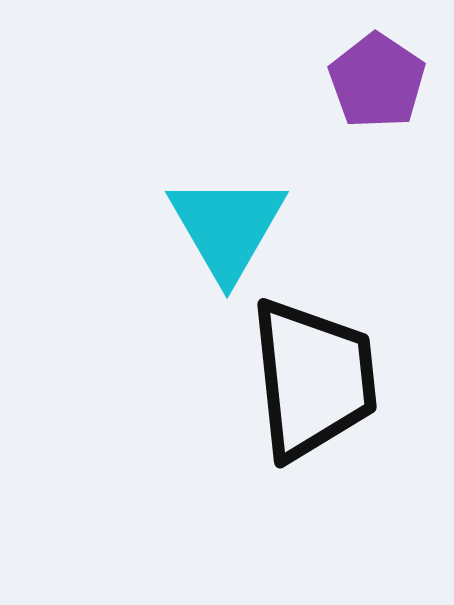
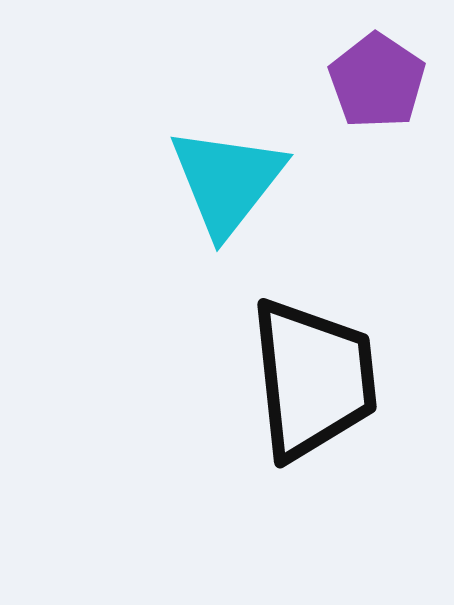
cyan triangle: moved 46 px up; rotated 8 degrees clockwise
